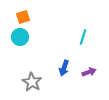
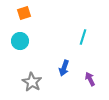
orange square: moved 1 px right, 4 px up
cyan circle: moved 4 px down
purple arrow: moved 1 px right, 7 px down; rotated 96 degrees counterclockwise
